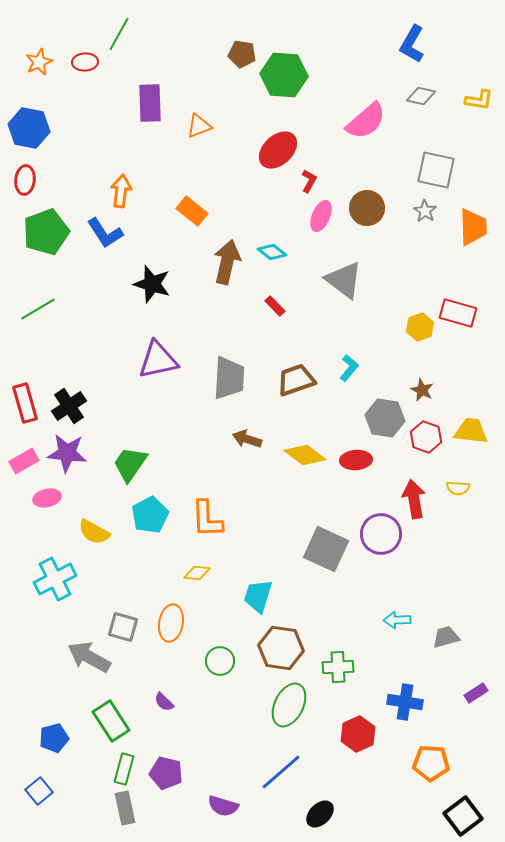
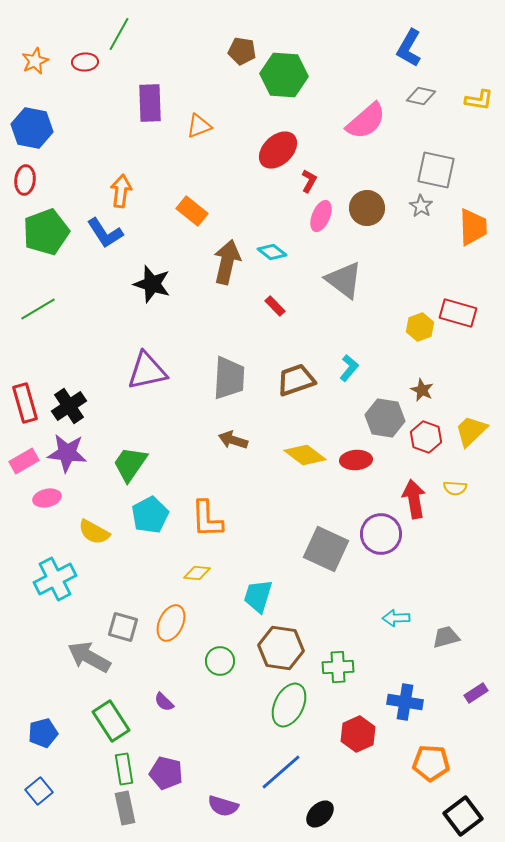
blue L-shape at (412, 44): moved 3 px left, 4 px down
brown pentagon at (242, 54): moved 3 px up
orange star at (39, 62): moved 4 px left, 1 px up
blue hexagon at (29, 128): moved 3 px right
gray star at (425, 211): moved 4 px left, 5 px up
purple triangle at (158, 360): moved 11 px left, 11 px down
yellow trapezoid at (471, 431): rotated 51 degrees counterclockwise
brown arrow at (247, 439): moved 14 px left, 1 px down
yellow semicircle at (458, 488): moved 3 px left
cyan arrow at (397, 620): moved 1 px left, 2 px up
orange ellipse at (171, 623): rotated 15 degrees clockwise
blue pentagon at (54, 738): moved 11 px left, 5 px up
green rectangle at (124, 769): rotated 24 degrees counterclockwise
